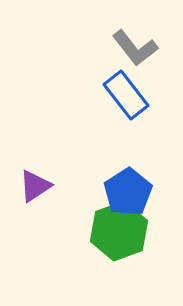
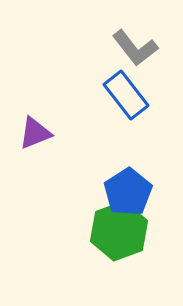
purple triangle: moved 53 px up; rotated 12 degrees clockwise
